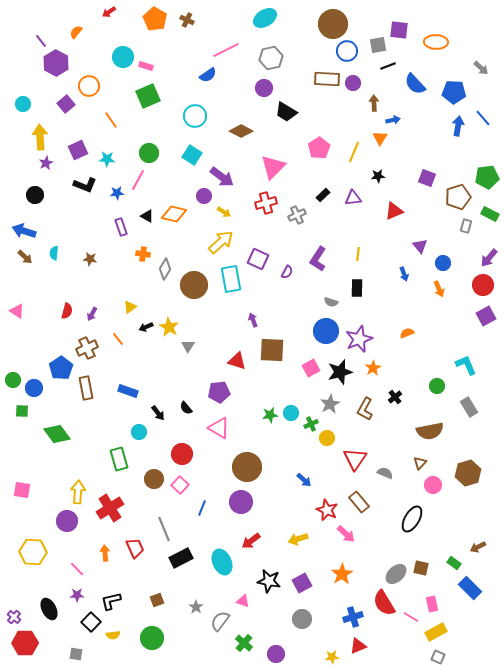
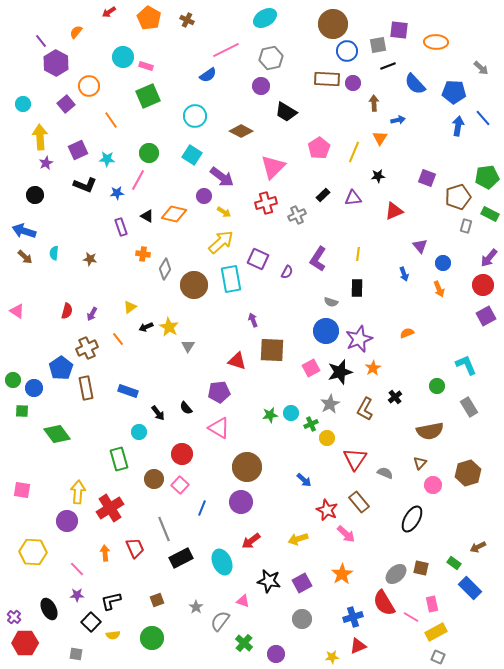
orange pentagon at (155, 19): moved 6 px left, 1 px up
purple circle at (264, 88): moved 3 px left, 2 px up
blue arrow at (393, 120): moved 5 px right
